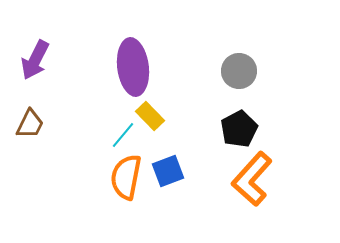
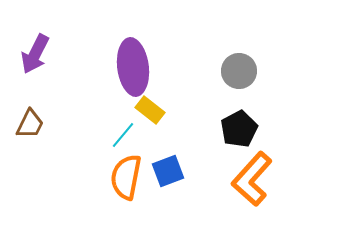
purple arrow: moved 6 px up
yellow rectangle: moved 6 px up; rotated 8 degrees counterclockwise
